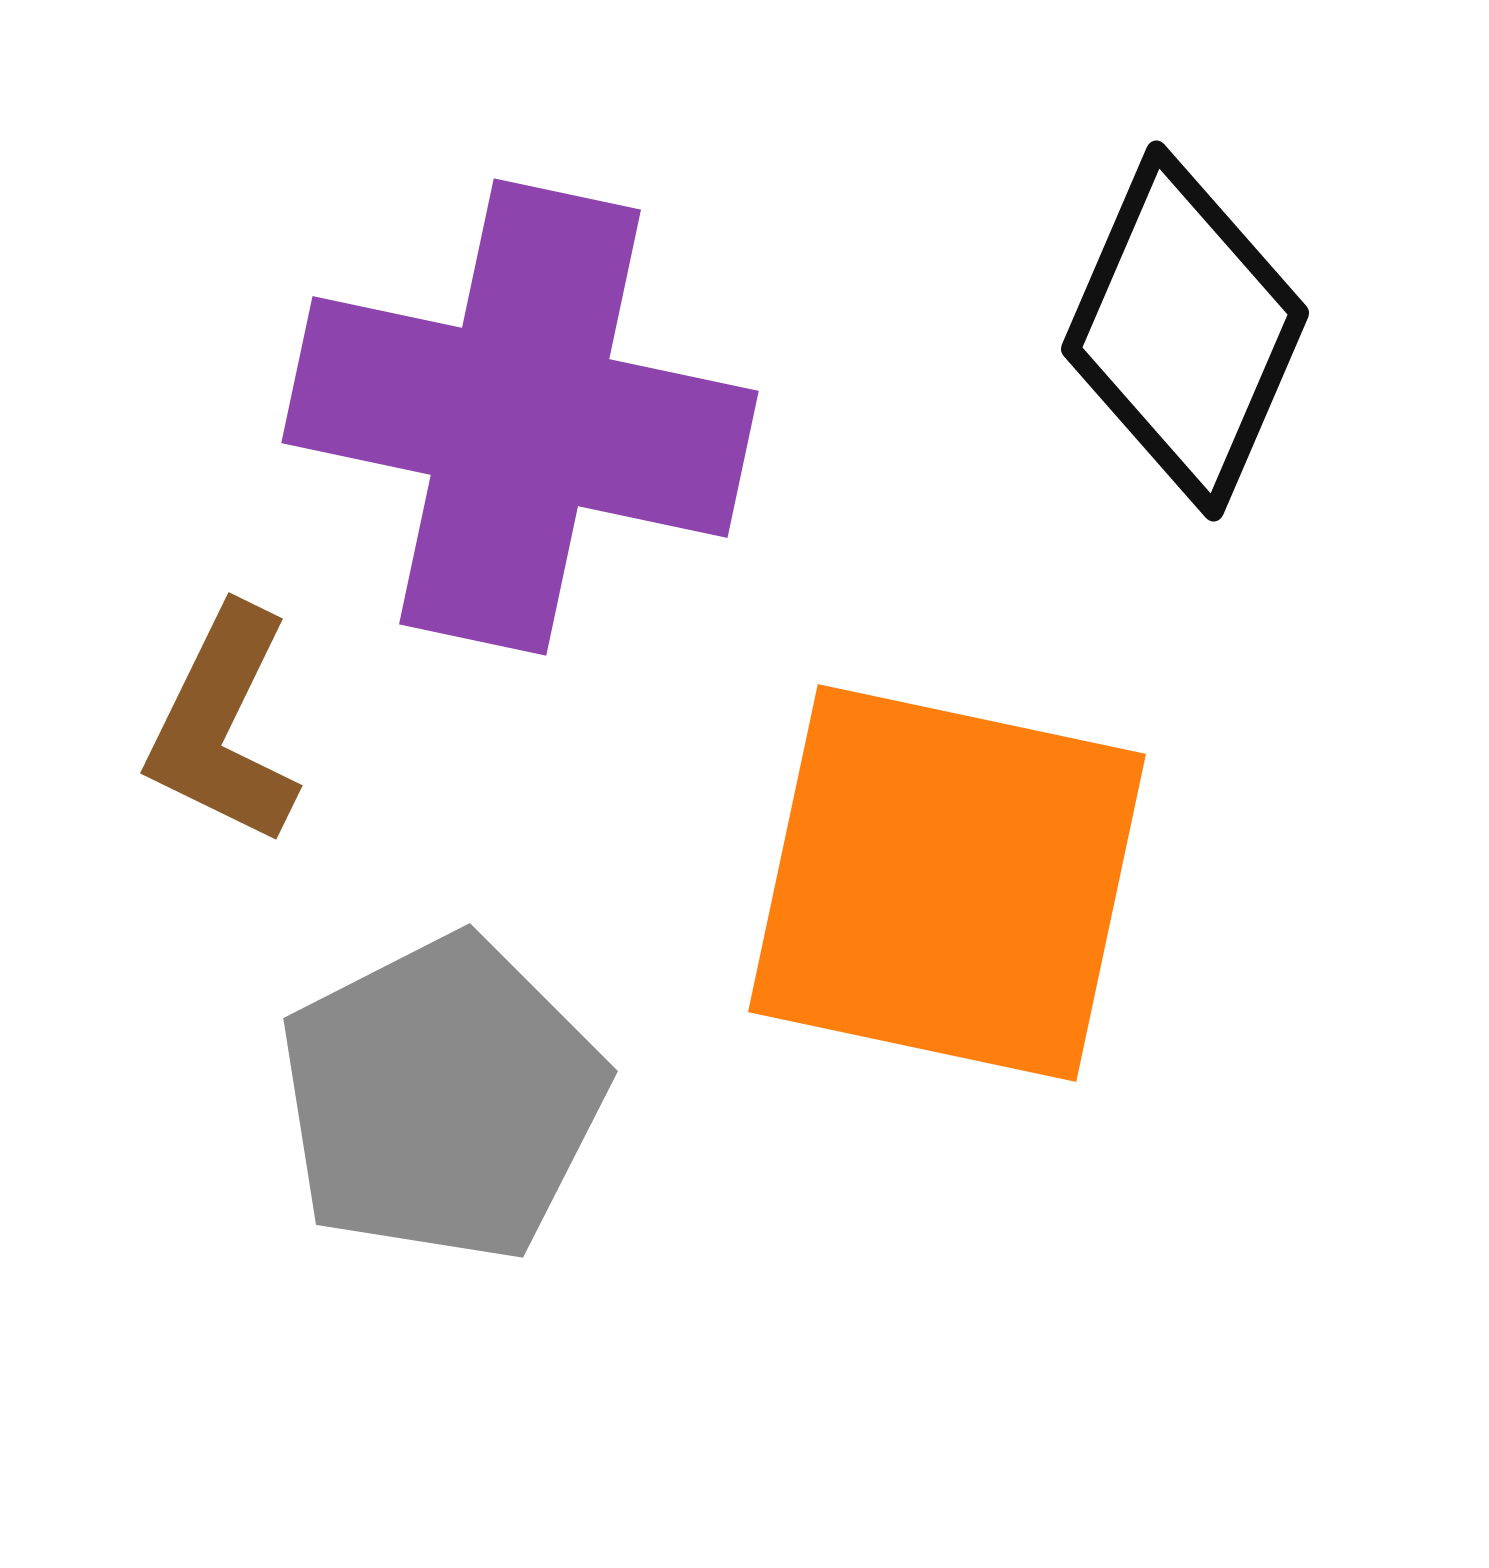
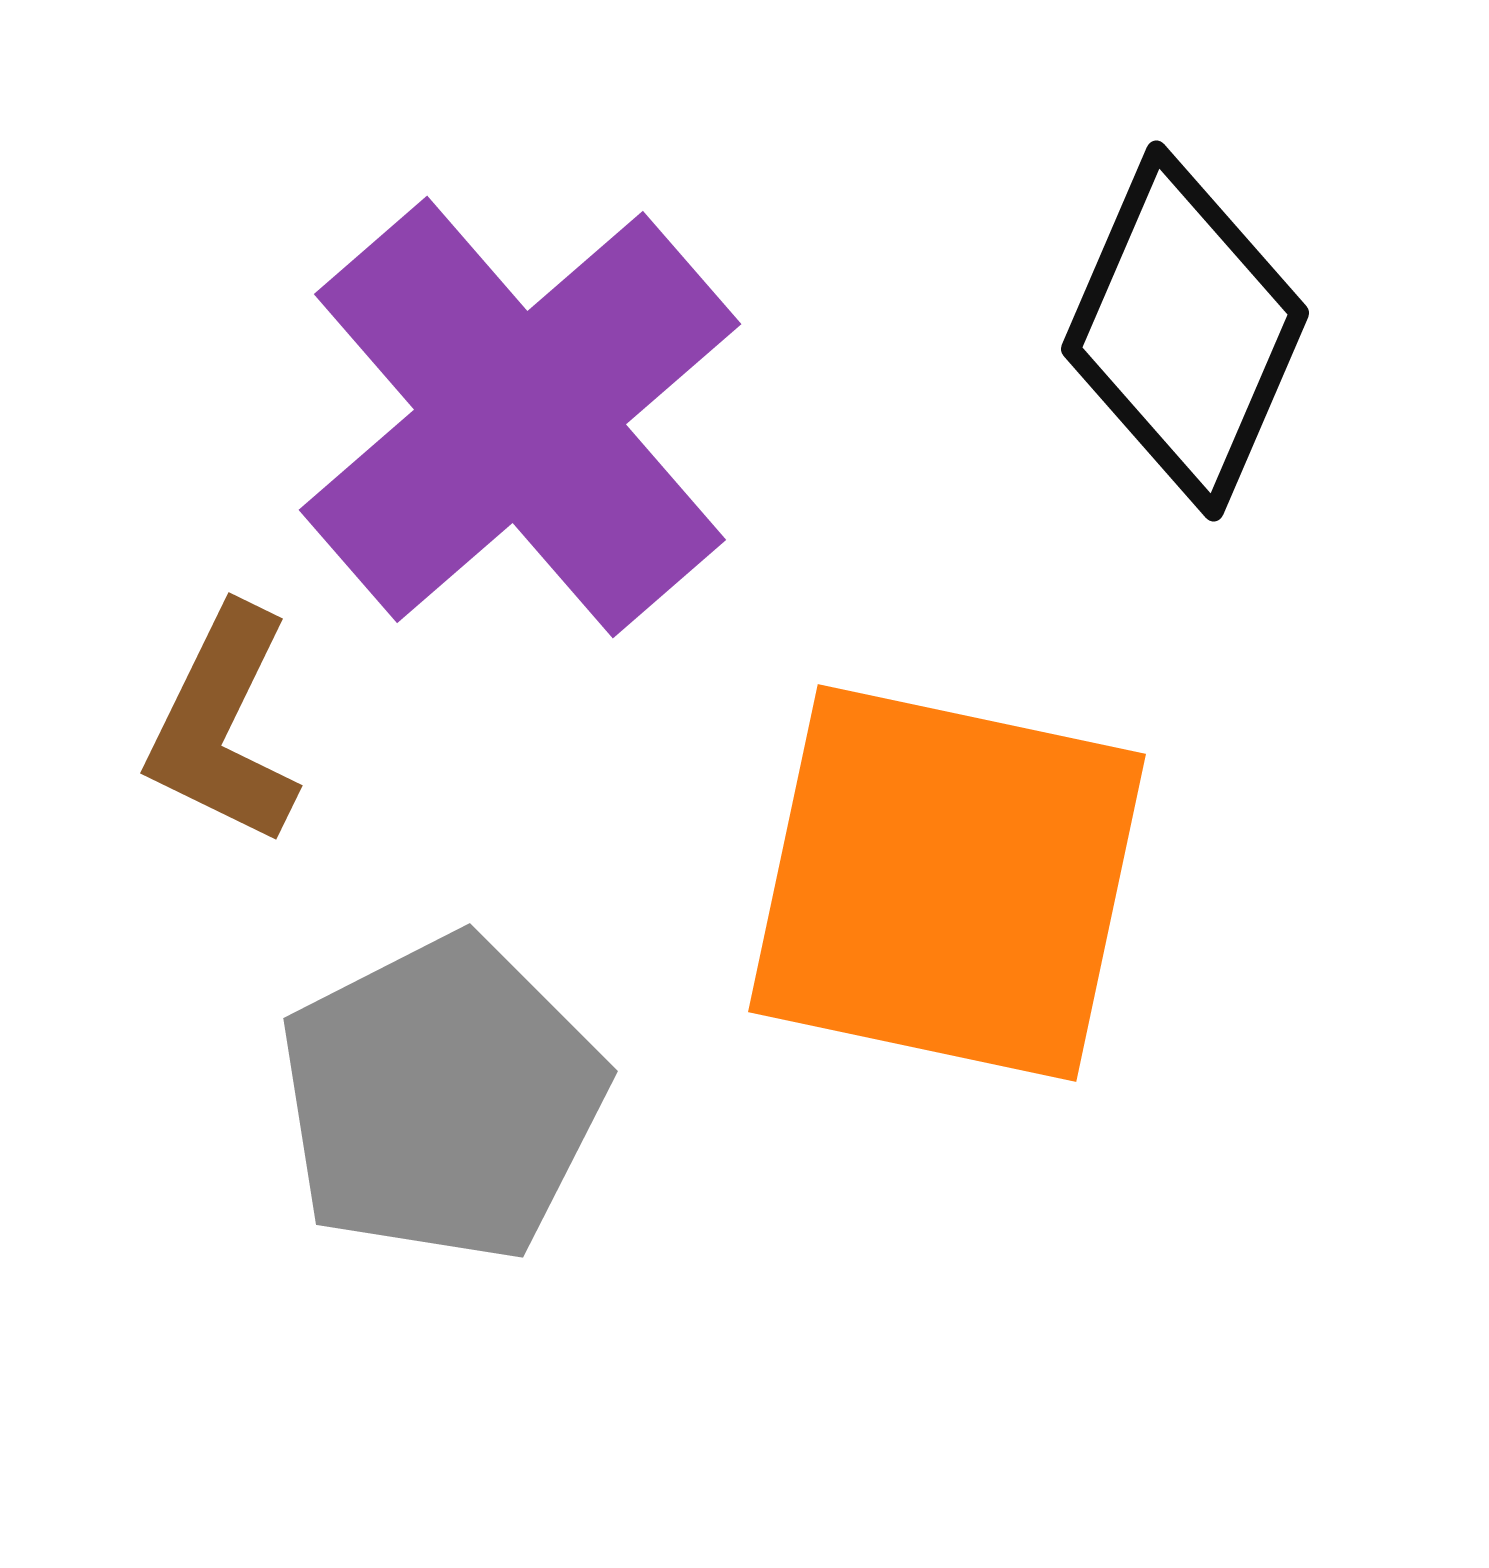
purple cross: rotated 37 degrees clockwise
